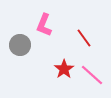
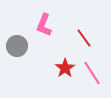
gray circle: moved 3 px left, 1 px down
red star: moved 1 px right, 1 px up
pink line: moved 2 px up; rotated 15 degrees clockwise
